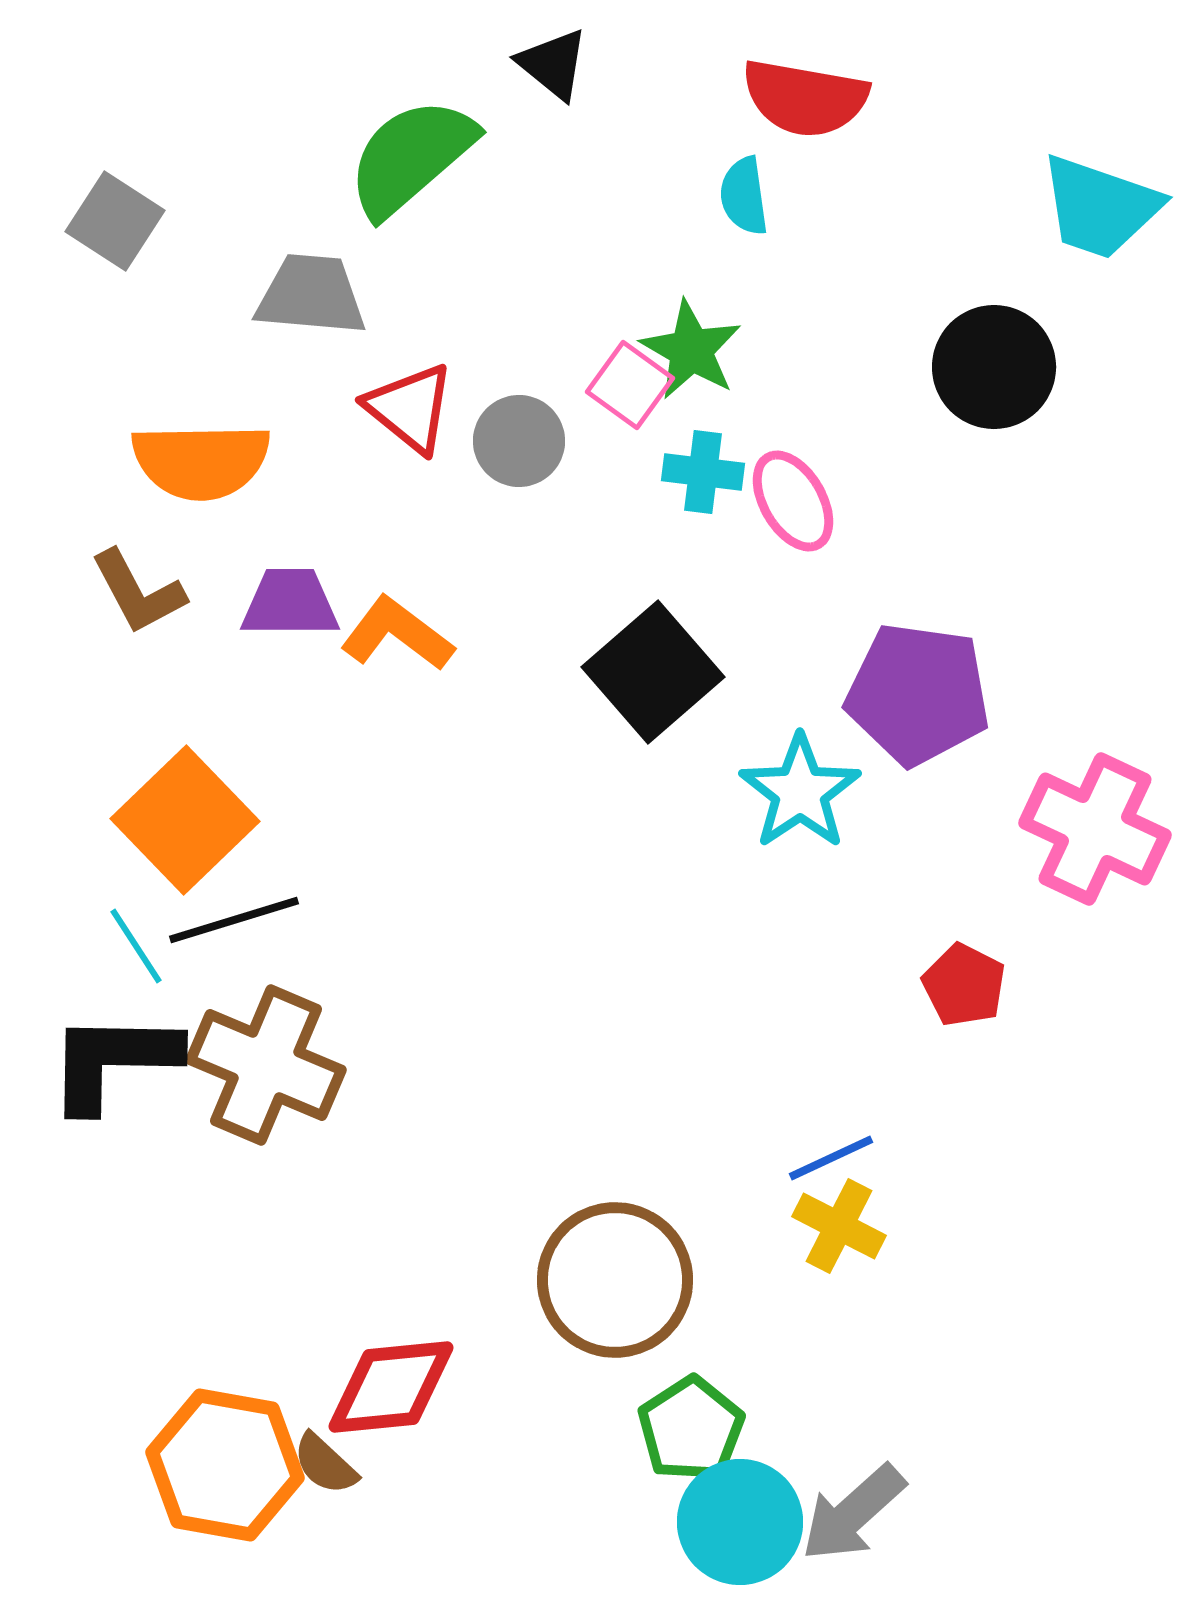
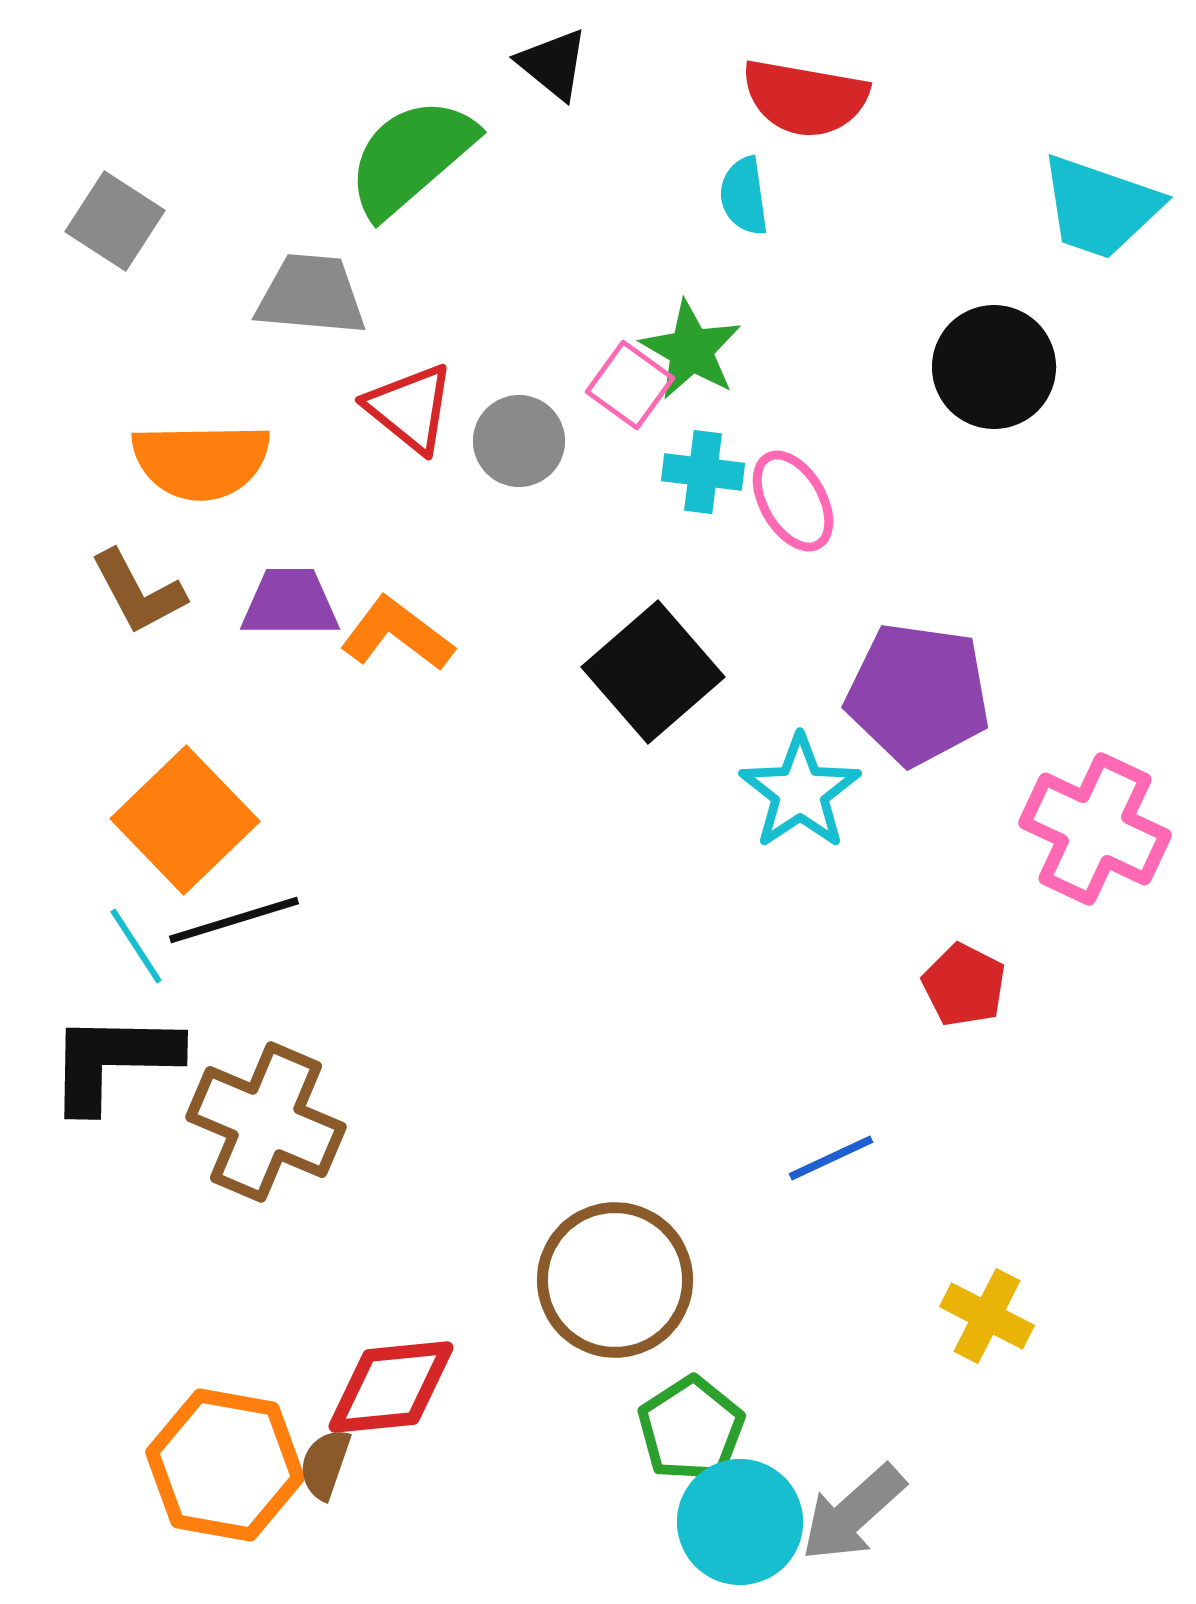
brown cross: moved 57 px down
yellow cross: moved 148 px right, 90 px down
brown semicircle: rotated 66 degrees clockwise
